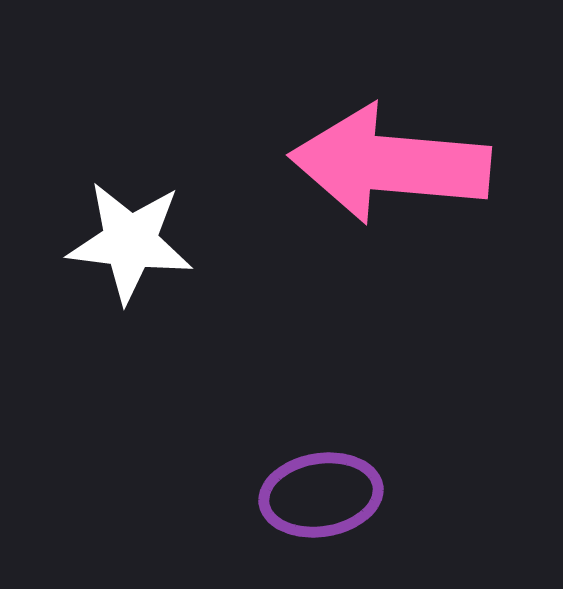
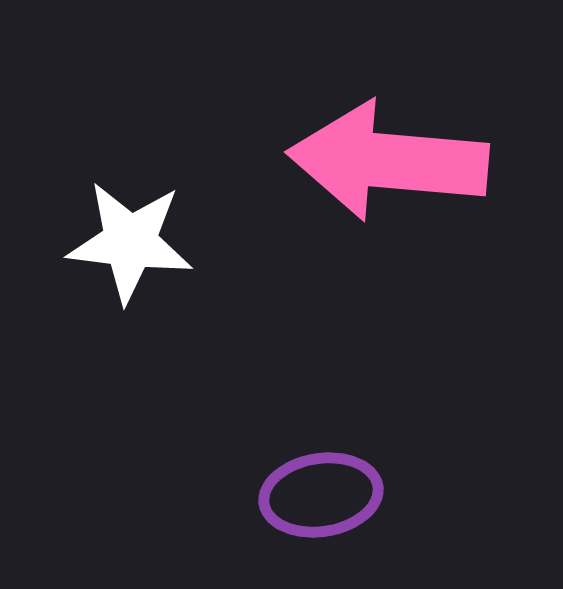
pink arrow: moved 2 px left, 3 px up
